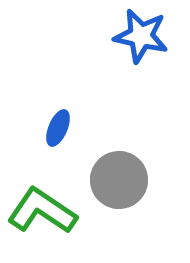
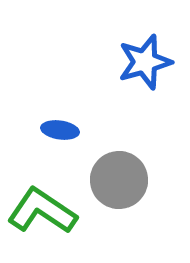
blue star: moved 4 px right, 26 px down; rotated 28 degrees counterclockwise
blue ellipse: moved 2 px right, 2 px down; rotated 75 degrees clockwise
